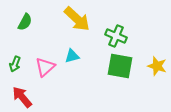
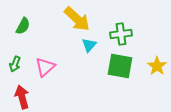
green semicircle: moved 2 px left, 4 px down
green cross: moved 5 px right, 2 px up; rotated 30 degrees counterclockwise
cyan triangle: moved 17 px right, 11 px up; rotated 35 degrees counterclockwise
yellow star: rotated 18 degrees clockwise
red arrow: rotated 25 degrees clockwise
